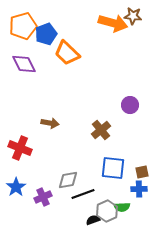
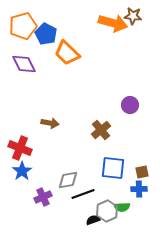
blue pentagon: rotated 25 degrees counterclockwise
blue star: moved 6 px right, 16 px up
